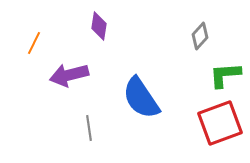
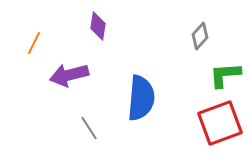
purple diamond: moved 1 px left
blue semicircle: rotated 141 degrees counterclockwise
gray line: rotated 25 degrees counterclockwise
